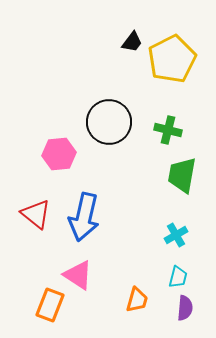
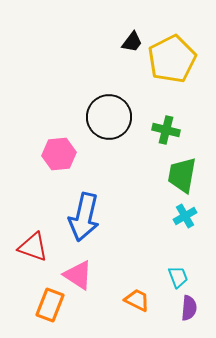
black circle: moved 5 px up
green cross: moved 2 px left
red triangle: moved 3 px left, 33 px down; rotated 20 degrees counterclockwise
cyan cross: moved 9 px right, 19 px up
cyan trapezoid: rotated 35 degrees counterclockwise
orange trapezoid: rotated 80 degrees counterclockwise
purple semicircle: moved 4 px right
